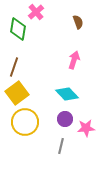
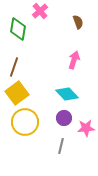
pink cross: moved 4 px right, 1 px up
purple circle: moved 1 px left, 1 px up
